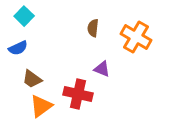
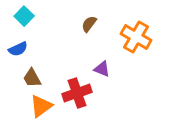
brown semicircle: moved 4 px left, 4 px up; rotated 30 degrees clockwise
blue semicircle: moved 1 px down
brown trapezoid: moved 1 px up; rotated 25 degrees clockwise
red cross: moved 1 px left, 1 px up; rotated 32 degrees counterclockwise
